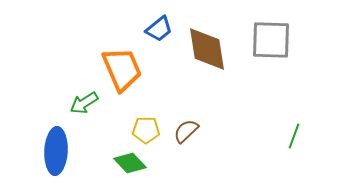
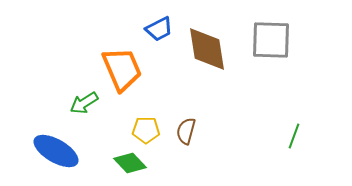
blue trapezoid: rotated 12 degrees clockwise
brown semicircle: rotated 32 degrees counterclockwise
blue ellipse: rotated 63 degrees counterclockwise
